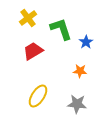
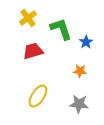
red trapezoid: rotated 15 degrees clockwise
gray star: moved 2 px right
